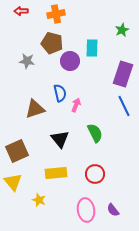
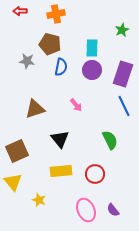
red arrow: moved 1 px left
brown pentagon: moved 2 px left, 1 px down
purple circle: moved 22 px right, 9 px down
blue semicircle: moved 1 px right, 26 px up; rotated 24 degrees clockwise
pink arrow: rotated 120 degrees clockwise
green semicircle: moved 15 px right, 7 px down
yellow rectangle: moved 5 px right, 2 px up
pink ellipse: rotated 15 degrees counterclockwise
